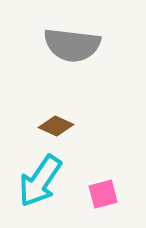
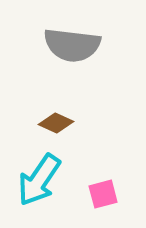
brown diamond: moved 3 px up
cyan arrow: moved 1 px left, 1 px up
